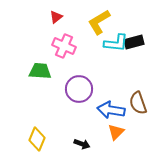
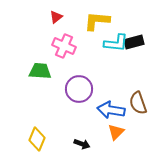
yellow L-shape: moved 2 px left, 1 px up; rotated 36 degrees clockwise
